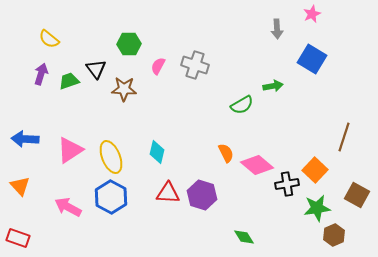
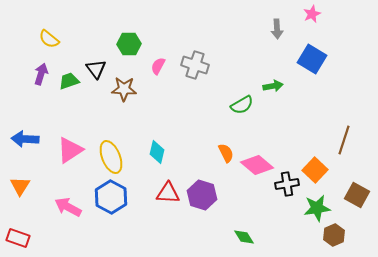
brown line: moved 3 px down
orange triangle: rotated 15 degrees clockwise
